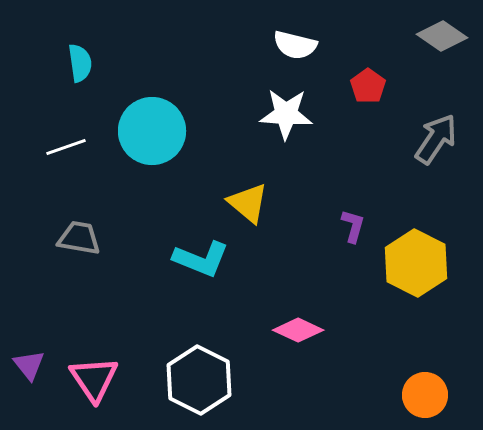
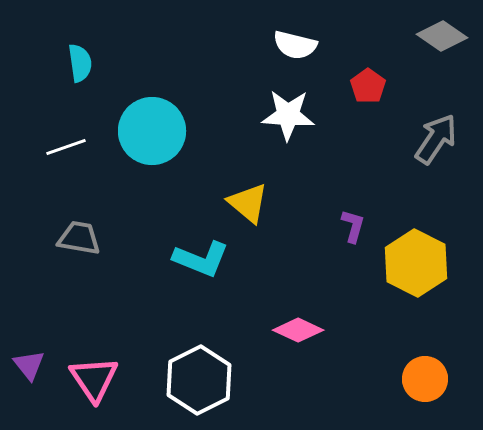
white star: moved 2 px right, 1 px down
white hexagon: rotated 6 degrees clockwise
orange circle: moved 16 px up
